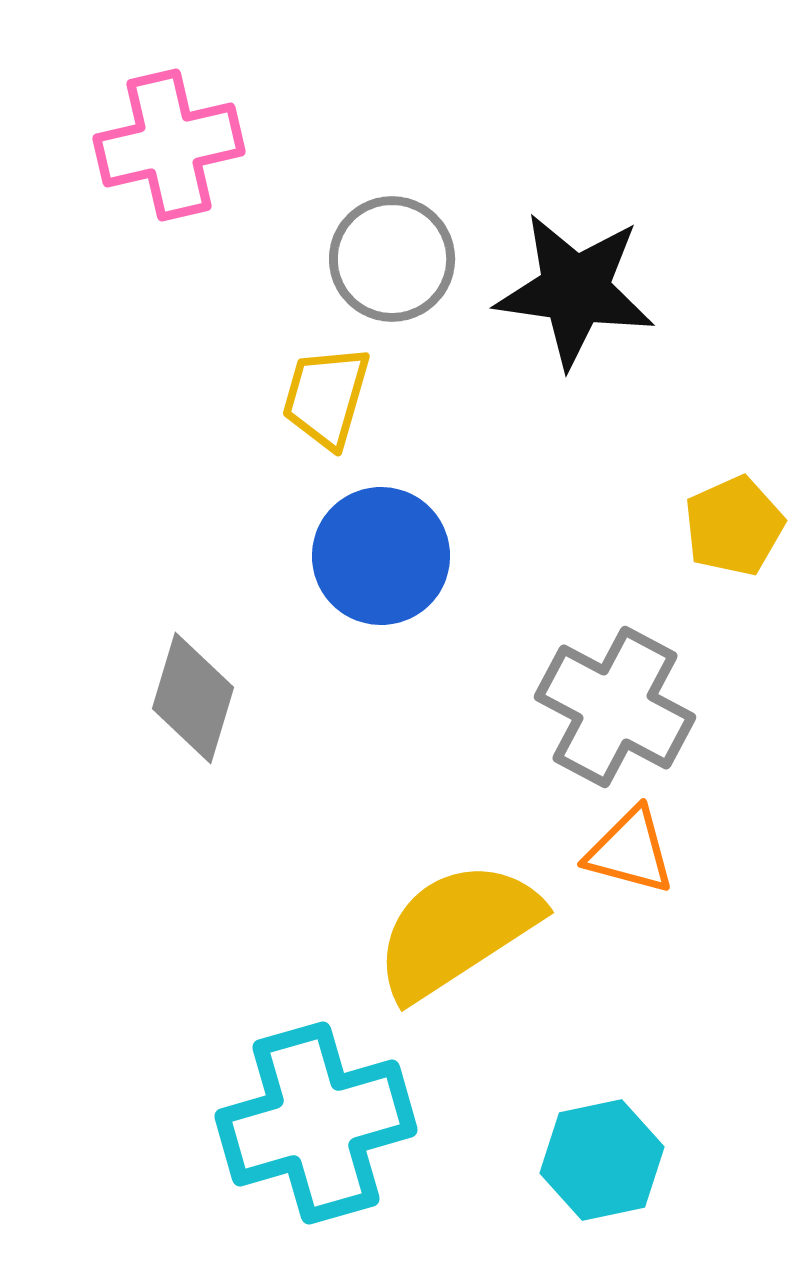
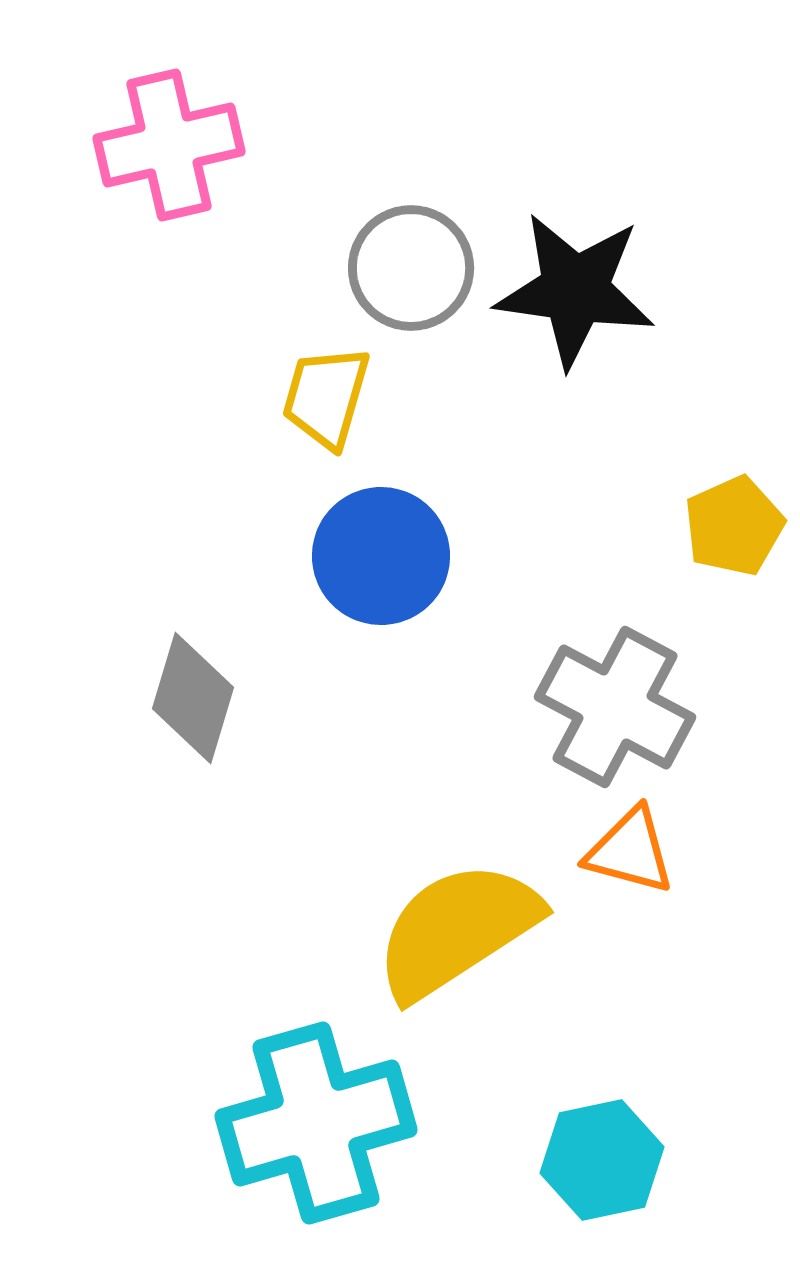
gray circle: moved 19 px right, 9 px down
